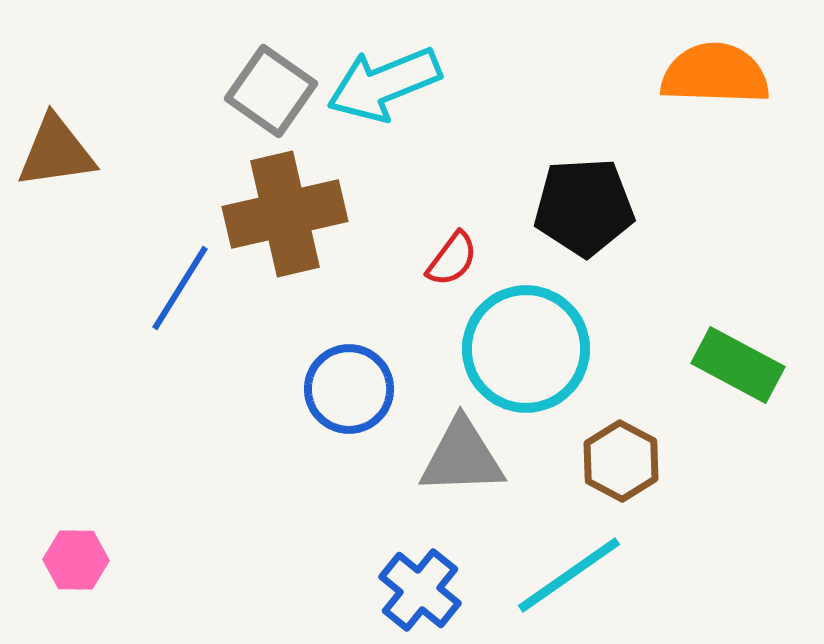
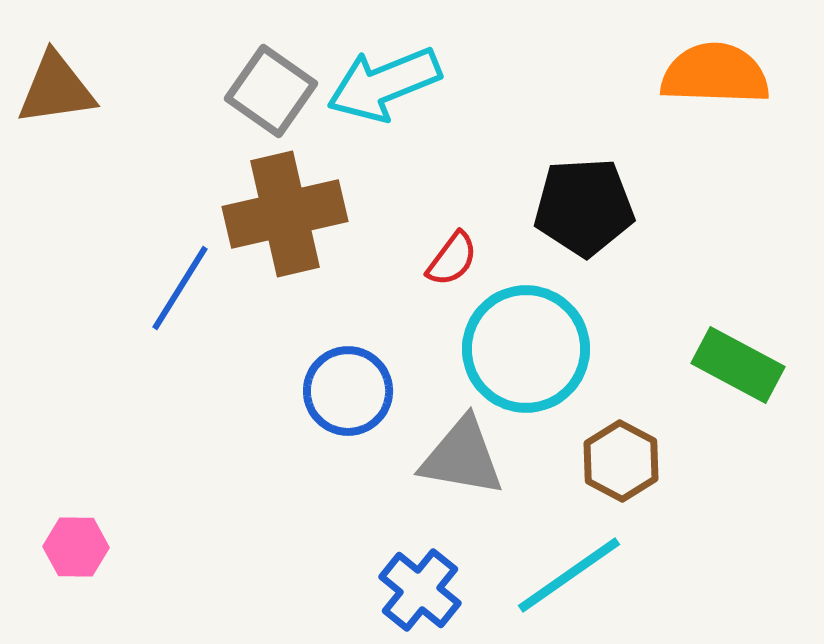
brown triangle: moved 63 px up
blue circle: moved 1 px left, 2 px down
gray triangle: rotated 12 degrees clockwise
pink hexagon: moved 13 px up
